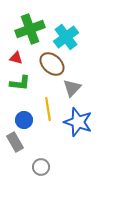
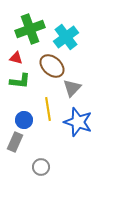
brown ellipse: moved 2 px down
green L-shape: moved 2 px up
gray rectangle: rotated 54 degrees clockwise
